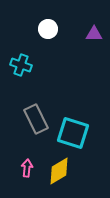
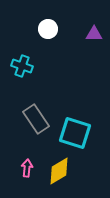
cyan cross: moved 1 px right, 1 px down
gray rectangle: rotated 8 degrees counterclockwise
cyan square: moved 2 px right
